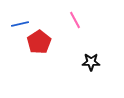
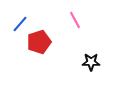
blue line: rotated 36 degrees counterclockwise
red pentagon: rotated 15 degrees clockwise
